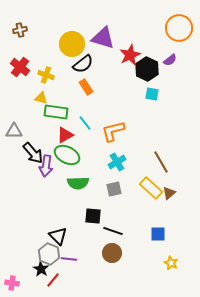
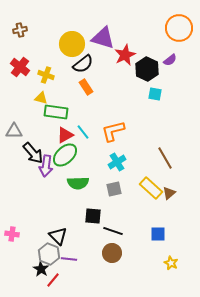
red star: moved 5 px left
cyan square: moved 3 px right
cyan line: moved 2 px left, 9 px down
green ellipse: moved 2 px left; rotated 70 degrees counterclockwise
brown line: moved 4 px right, 4 px up
pink cross: moved 49 px up
